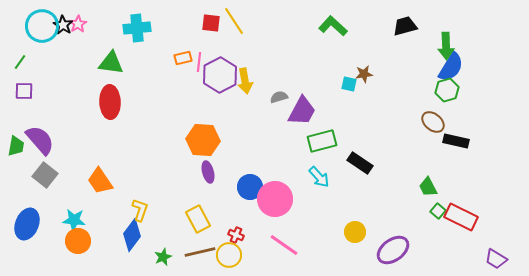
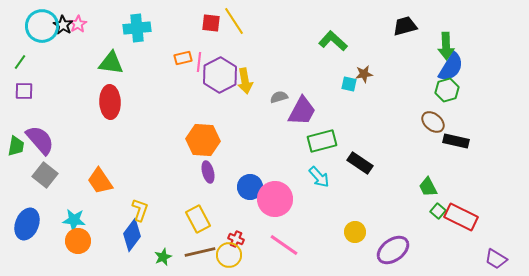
green L-shape at (333, 26): moved 15 px down
red cross at (236, 235): moved 4 px down
